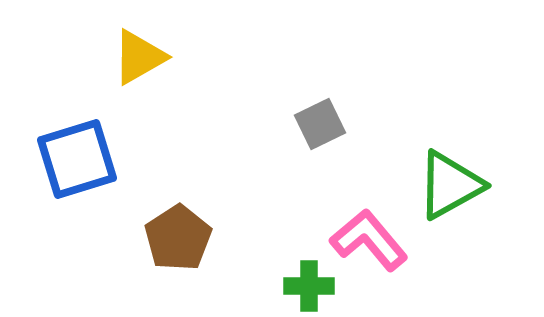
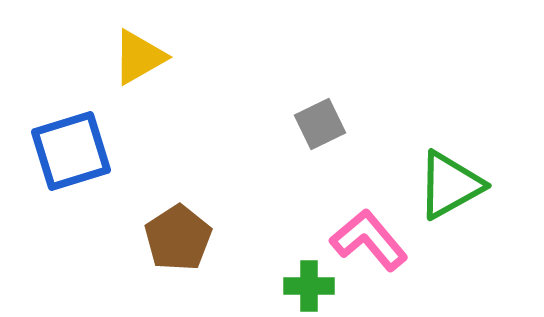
blue square: moved 6 px left, 8 px up
